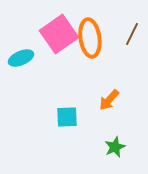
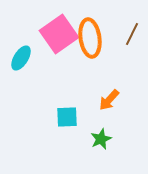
cyan ellipse: rotated 35 degrees counterclockwise
green star: moved 14 px left, 8 px up
